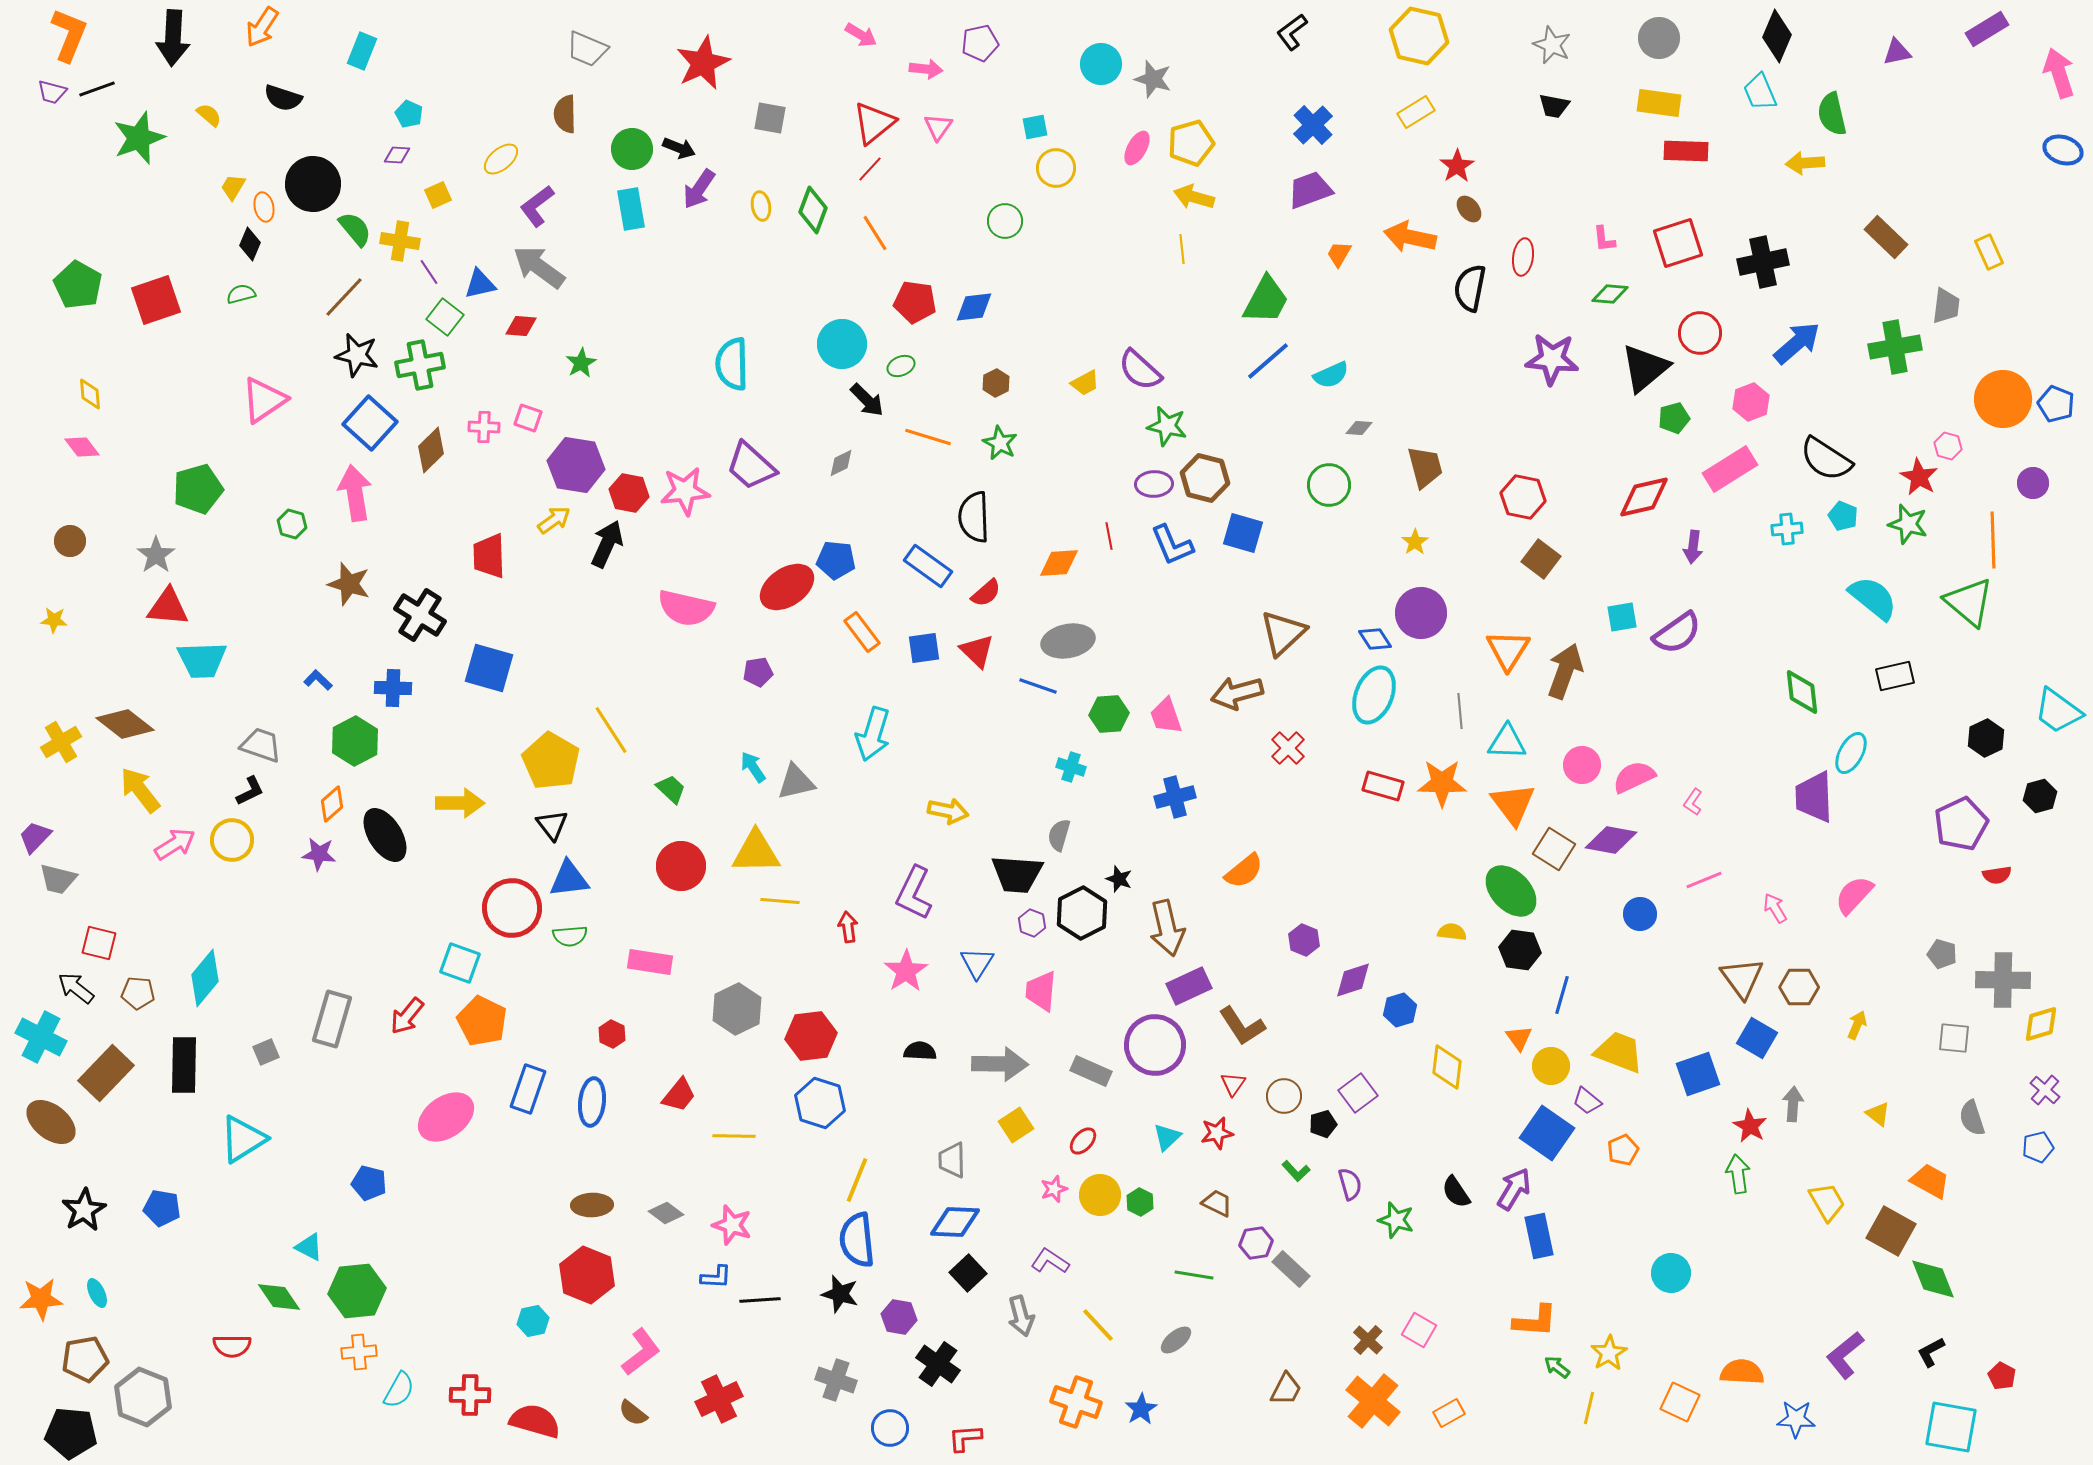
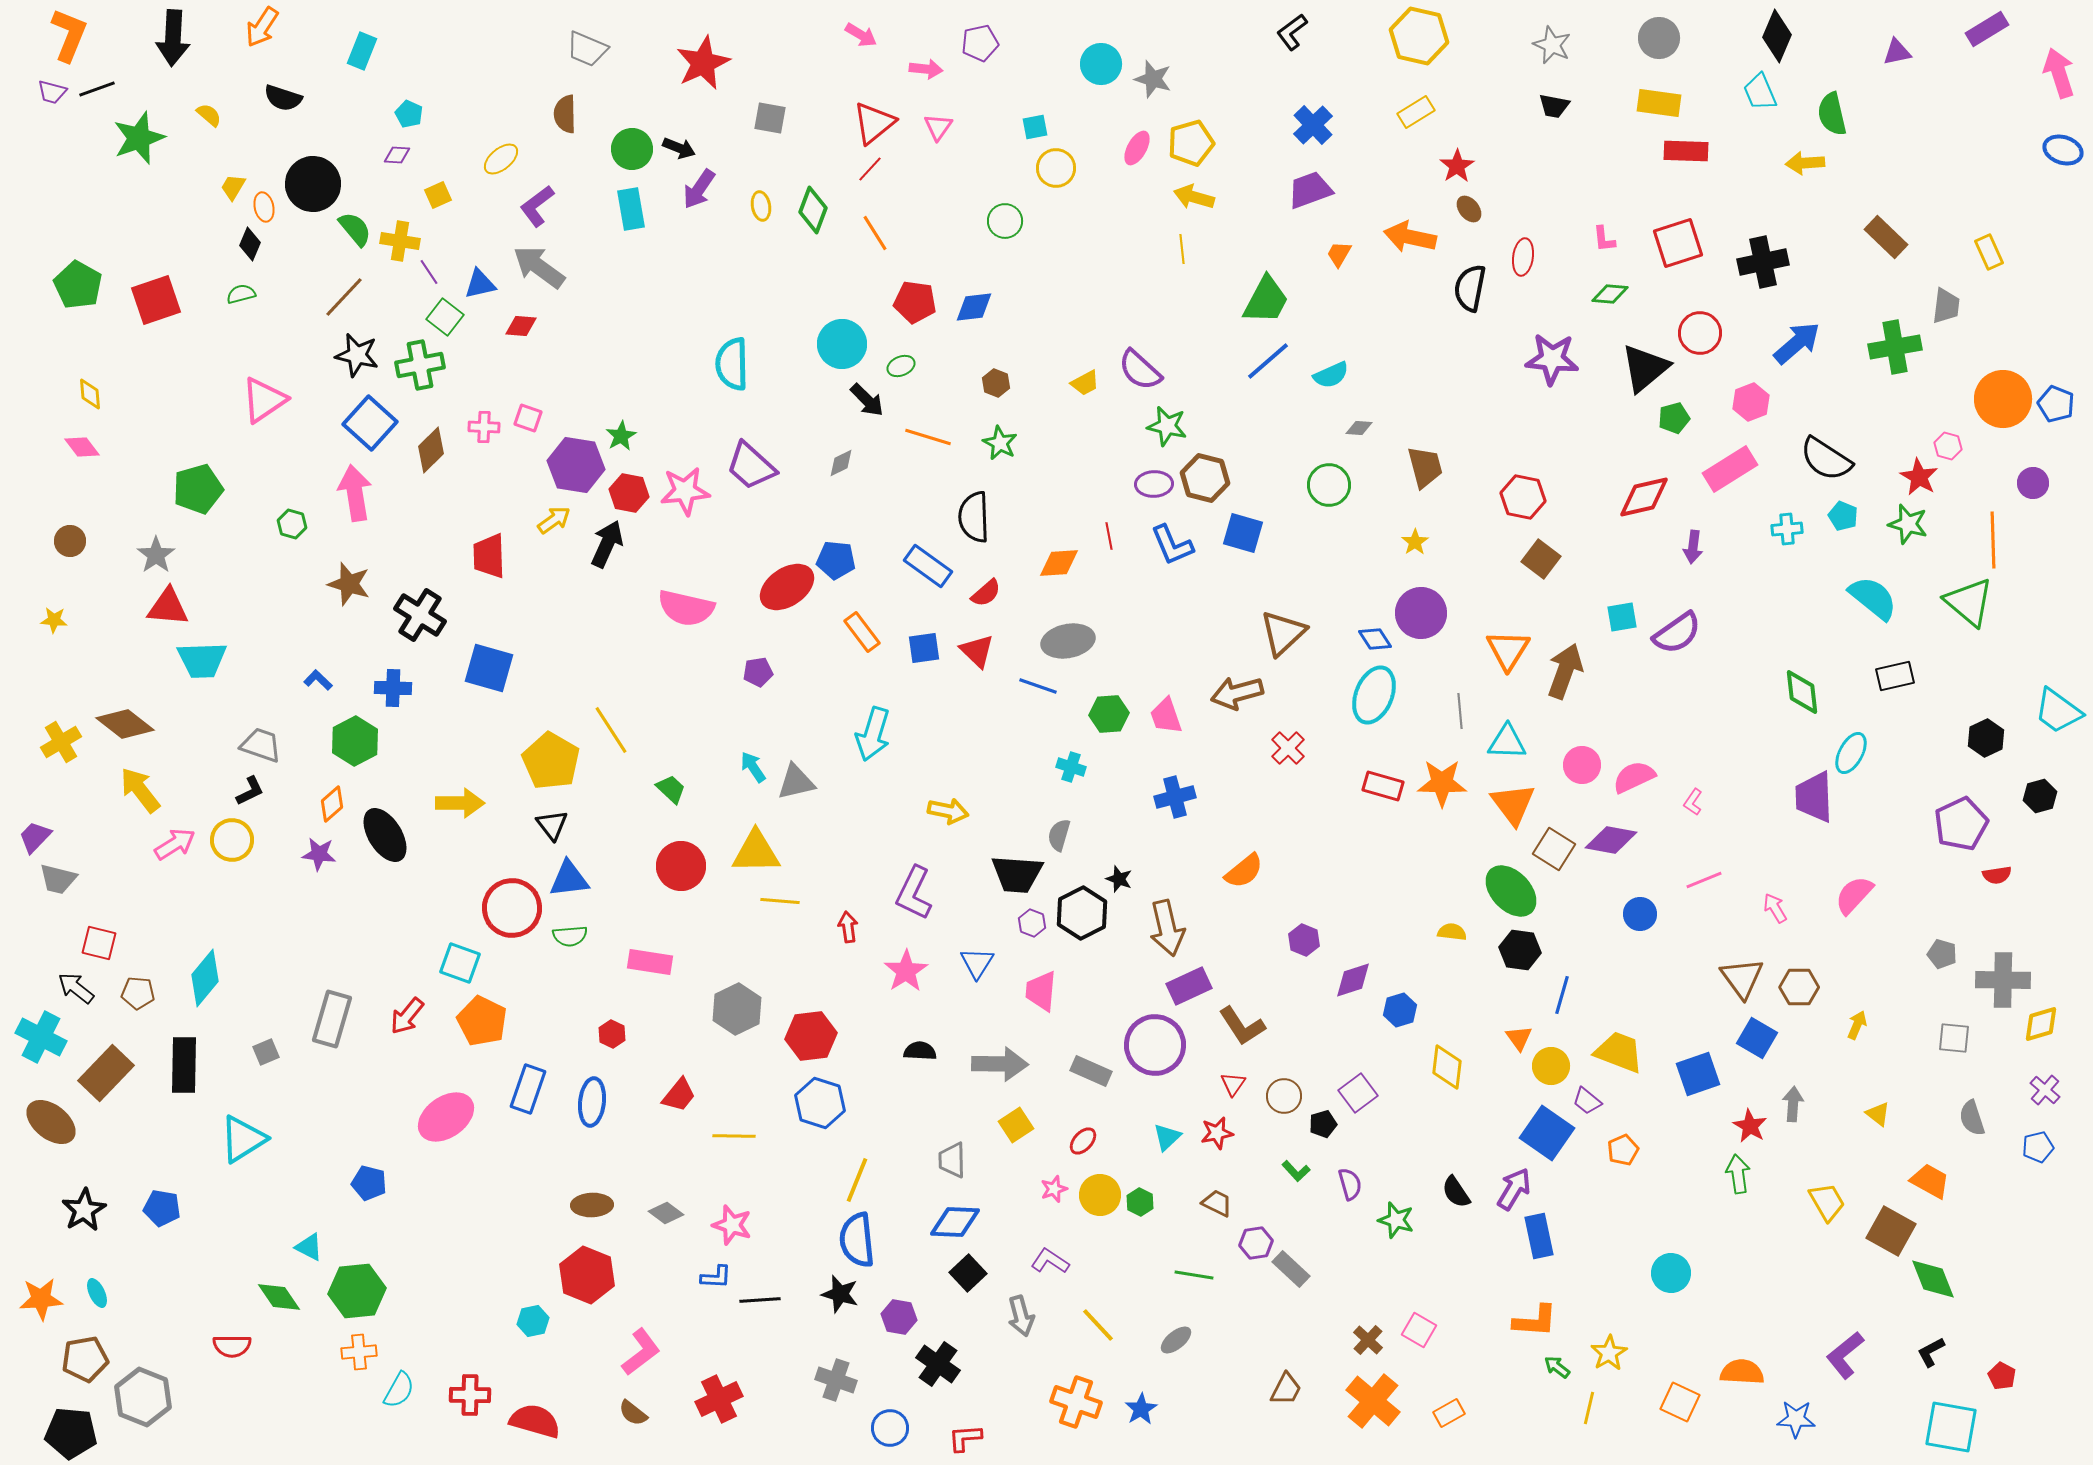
green star at (581, 363): moved 40 px right, 73 px down
brown hexagon at (996, 383): rotated 12 degrees counterclockwise
